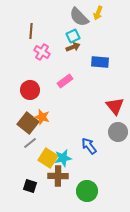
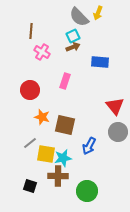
pink rectangle: rotated 35 degrees counterclockwise
brown square: moved 37 px right, 2 px down; rotated 25 degrees counterclockwise
blue arrow: rotated 114 degrees counterclockwise
yellow square: moved 2 px left, 4 px up; rotated 24 degrees counterclockwise
